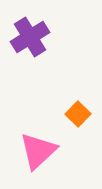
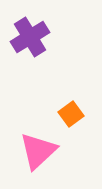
orange square: moved 7 px left; rotated 10 degrees clockwise
